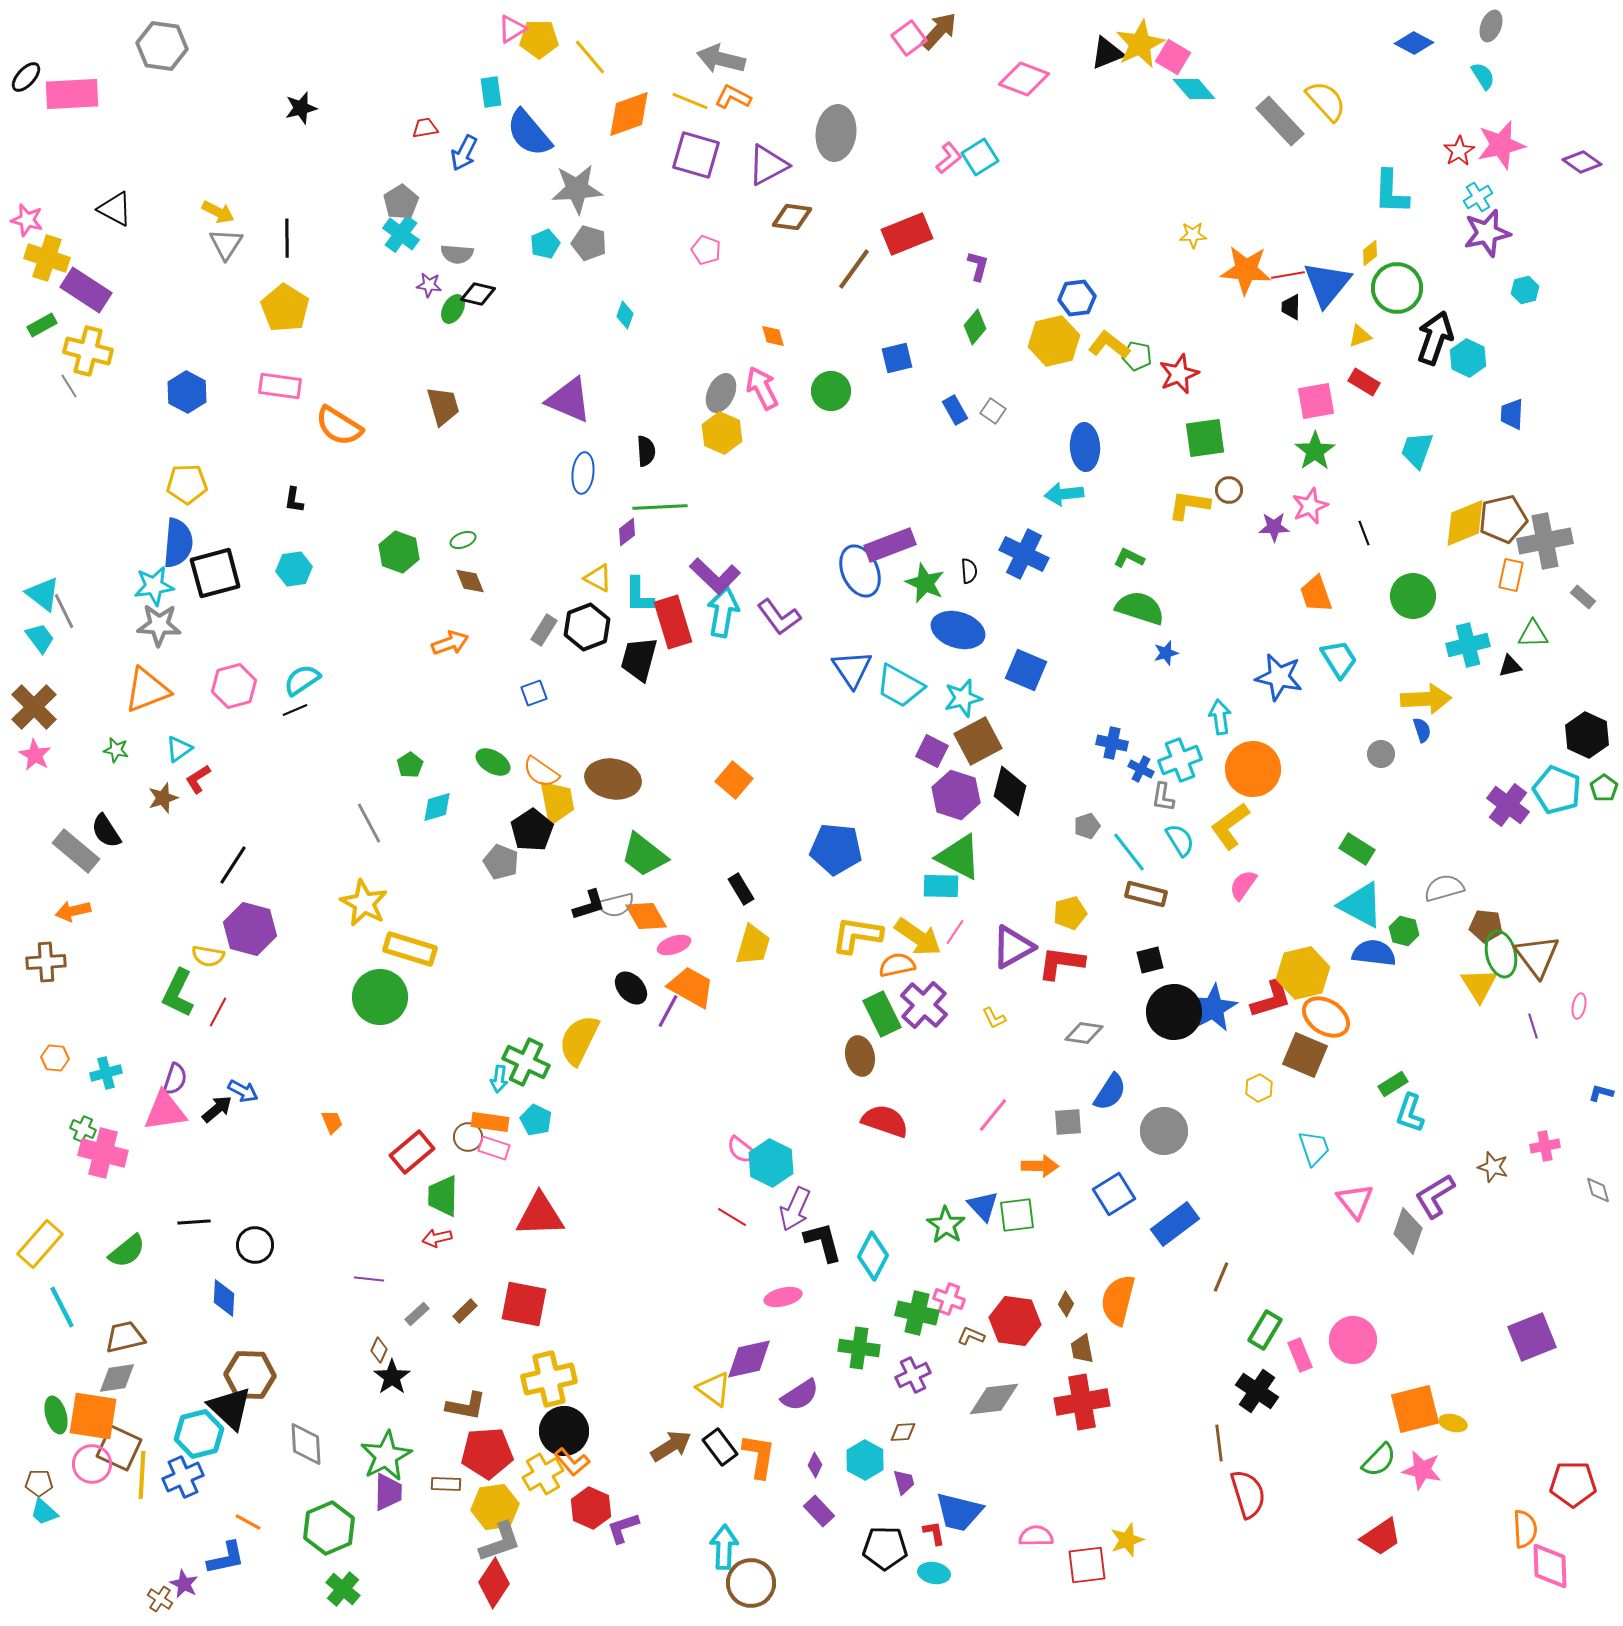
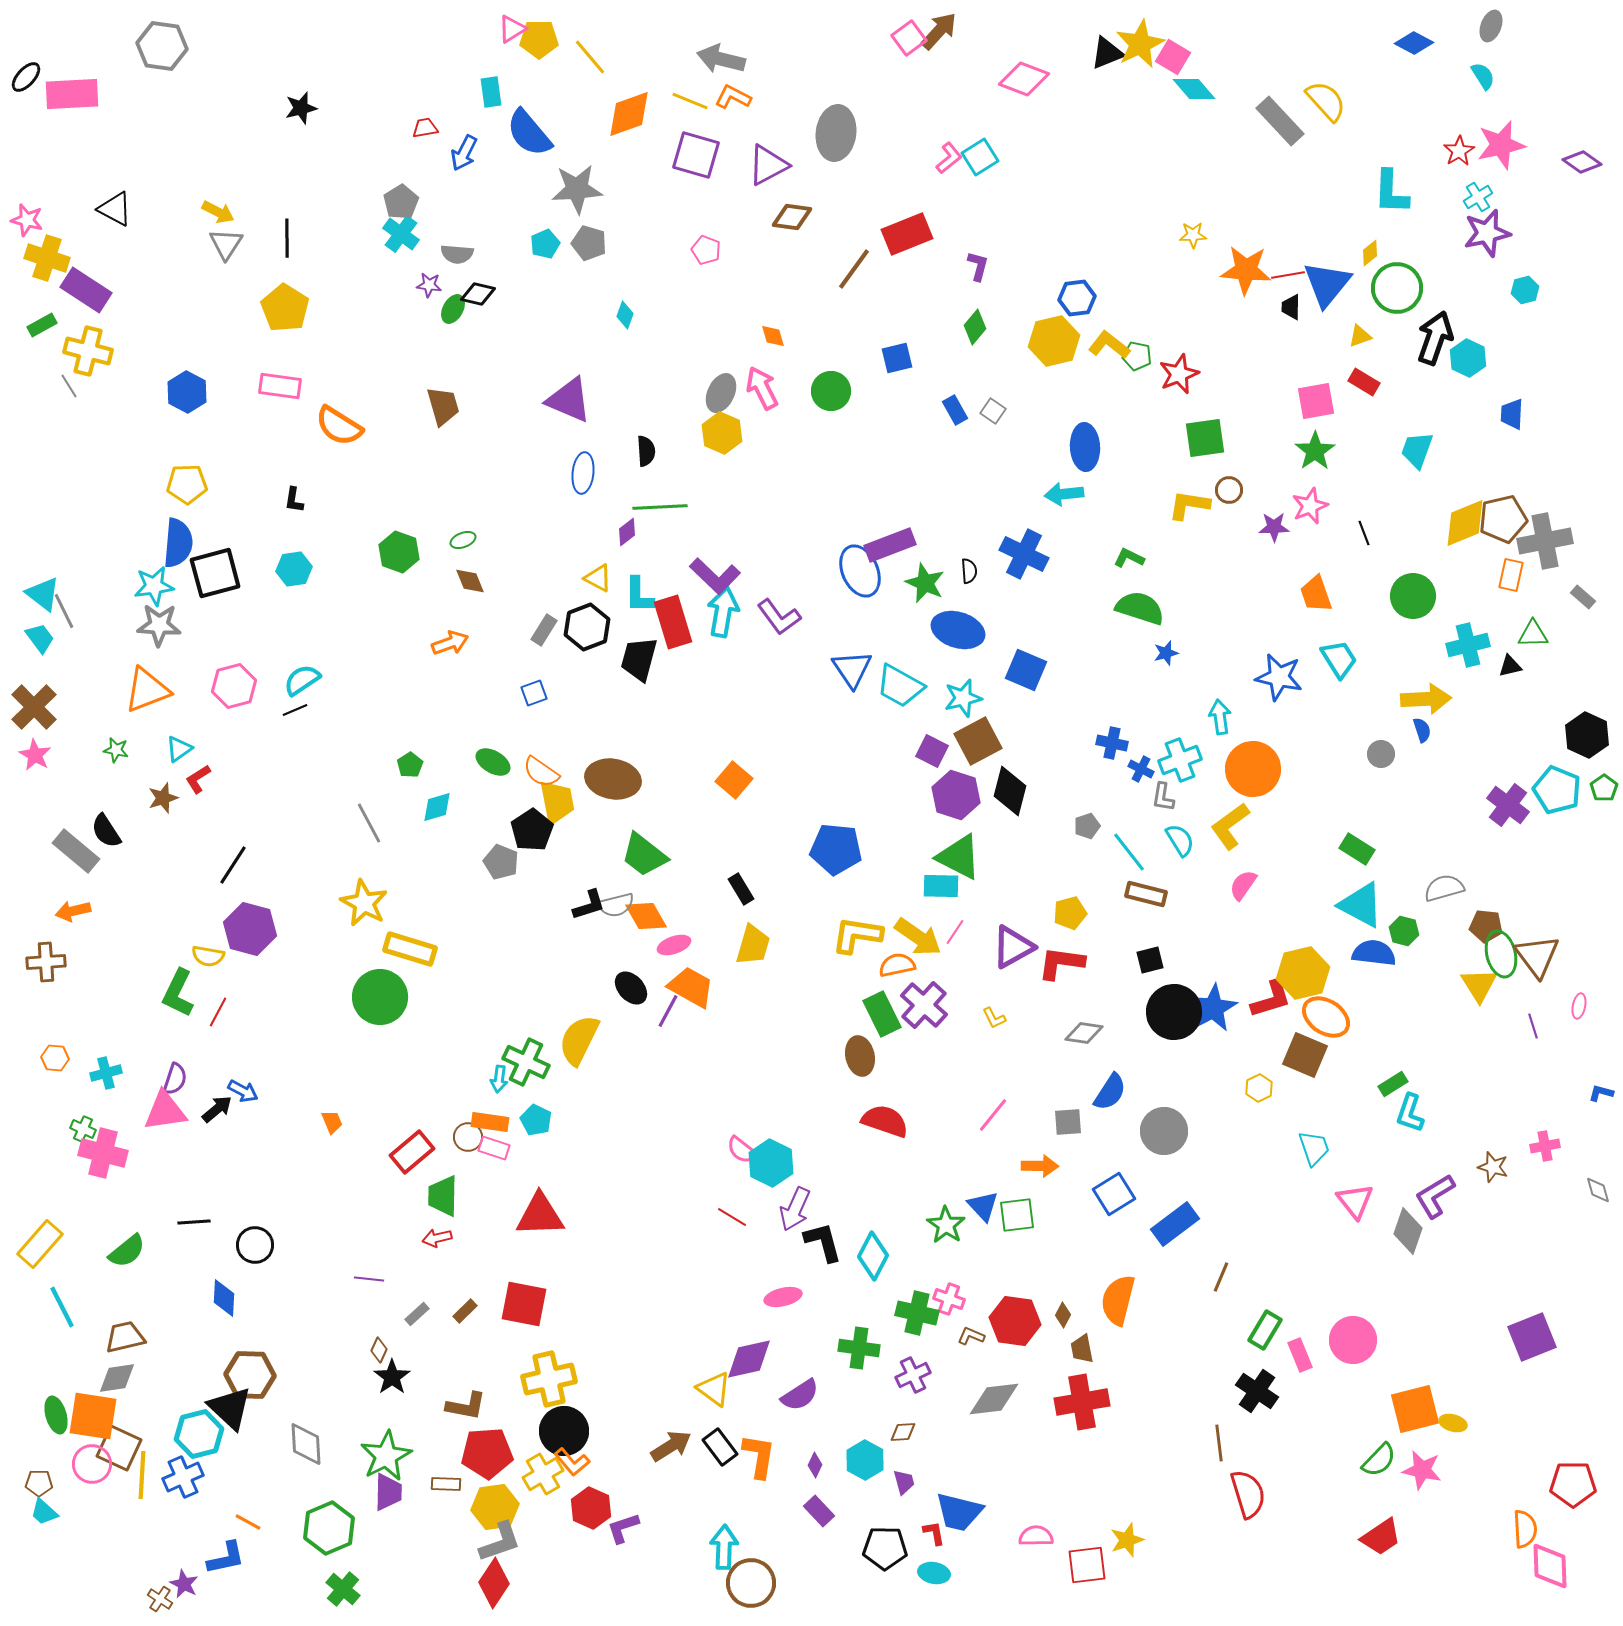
brown diamond at (1066, 1304): moved 3 px left, 11 px down
